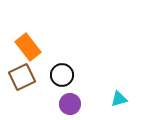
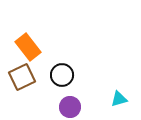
purple circle: moved 3 px down
